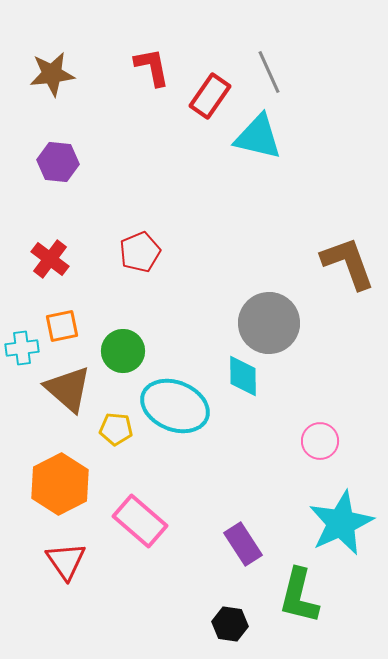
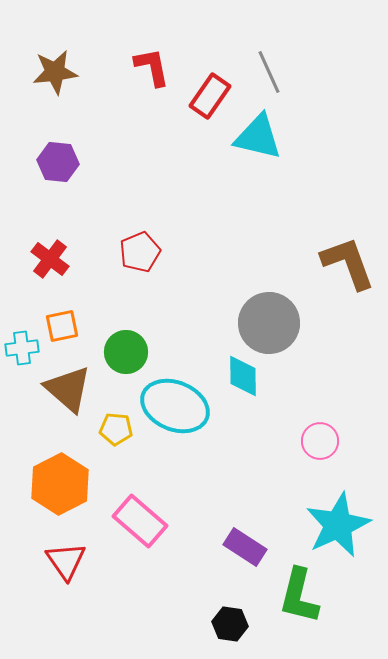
brown star: moved 3 px right, 2 px up
green circle: moved 3 px right, 1 px down
cyan star: moved 3 px left, 2 px down
purple rectangle: moved 2 px right, 3 px down; rotated 24 degrees counterclockwise
